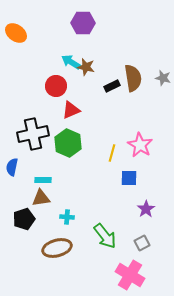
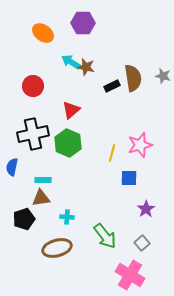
orange ellipse: moved 27 px right
gray star: moved 2 px up
red circle: moved 23 px left
red triangle: rotated 18 degrees counterclockwise
pink star: rotated 25 degrees clockwise
gray square: rotated 14 degrees counterclockwise
